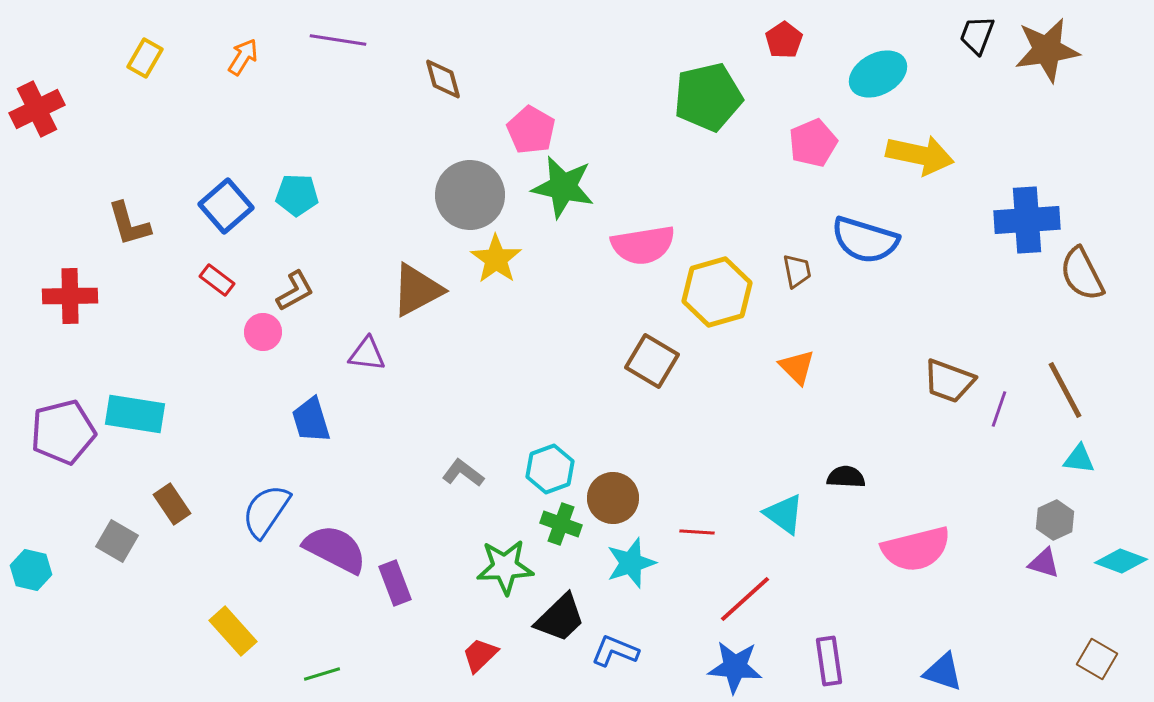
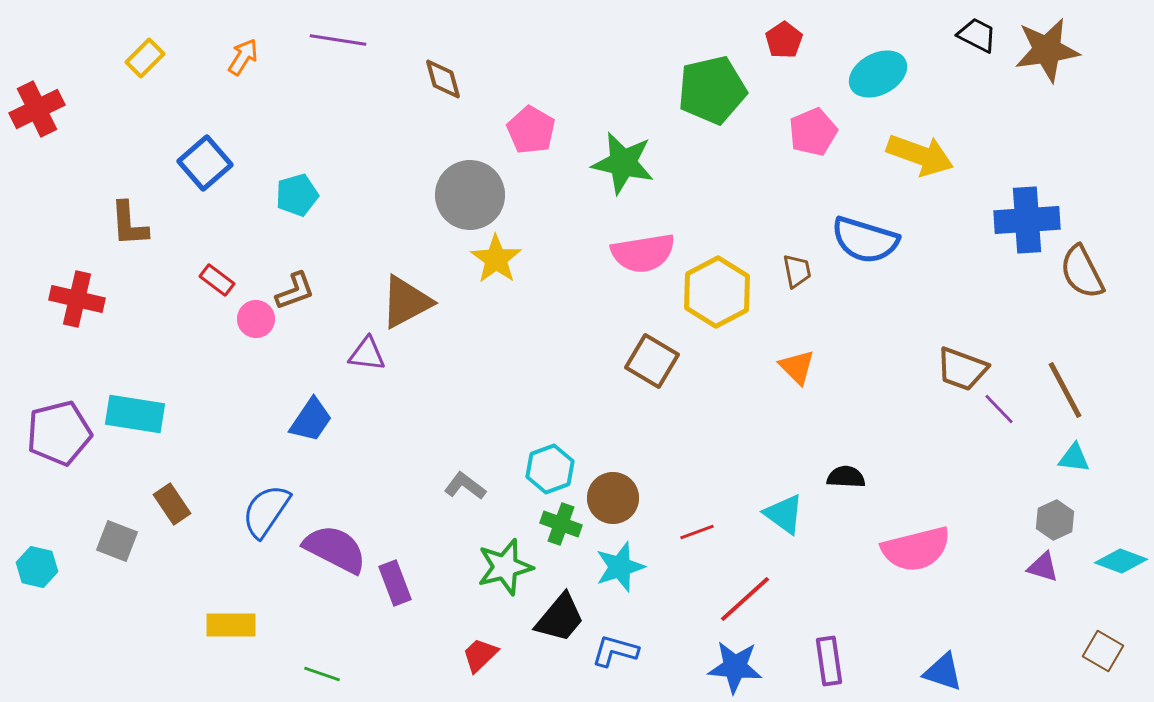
black trapezoid at (977, 35): rotated 96 degrees clockwise
yellow rectangle at (145, 58): rotated 15 degrees clockwise
green pentagon at (708, 97): moved 4 px right, 7 px up
pink pentagon at (813, 143): moved 11 px up
yellow arrow at (920, 155): rotated 8 degrees clockwise
green star at (563, 187): moved 60 px right, 24 px up
cyan pentagon at (297, 195): rotated 18 degrees counterclockwise
blue square at (226, 206): moved 21 px left, 43 px up
brown L-shape at (129, 224): rotated 12 degrees clockwise
pink semicircle at (643, 245): moved 8 px down
brown semicircle at (1082, 274): moved 2 px up
brown triangle at (417, 290): moved 11 px left, 12 px down
brown L-shape at (295, 291): rotated 9 degrees clockwise
yellow hexagon at (717, 292): rotated 12 degrees counterclockwise
red cross at (70, 296): moved 7 px right, 3 px down; rotated 14 degrees clockwise
pink circle at (263, 332): moved 7 px left, 13 px up
brown trapezoid at (949, 381): moved 13 px right, 12 px up
purple line at (999, 409): rotated 63 degrees counterclockwise
blue trapezoid at (311, 420): rotated 129 degrees counterclockwise
purple pentagon at (63, 432): moved 4 px left, 1 px down
cyan triangle at (1079, 459): moved 5 px left, 1 px up
gray L-shape at (463, 473): moved 2 px right, 13 px down
red line at (697, 532): rotated 24 degrees counterclockwise
gray square at (117, 541): rotated 9 degrees counterclockwise
cyan star at (631, 563): moved 11 px left, 4 px down
purple triangle at (1044, 563): moved 1 px left, 4 px down
green star at (505, 567): rotated 12 degrees counterclockwise
cyan hexagon at (31, 570): moved 6 px right, 3 px up
black trapezoid at (560, 618): rotated 6 degrees counterclockwise
yellow rectangle at (233, 631): moved 2 px left, 6 px up; rotated 48 degrees counterclockwise
blue L-shape at (615, 651): rotated 6 degrees counterclockwise
brown square at (1097, 659): moved 6 px right, 8 px up
green line at (322, 674): rotated 36 degrees clockwise
